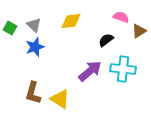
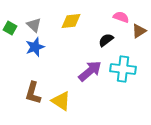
yellow triangle: moved 1 px right, 2 px down
